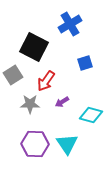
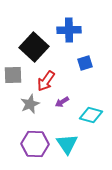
blue cross: moved 1 px left, 6 px down; rotated 30 degrees clockwise
black square: rotated 16 degrees clockwise
gray square: rotated 30 degrees clockwise
gray star: rotated 24 degrees counterclockwise
